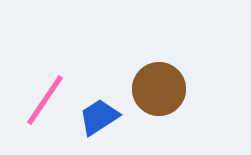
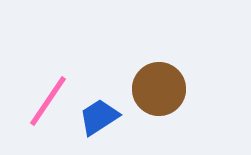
pink line: moved 3 px right, 1 px down
